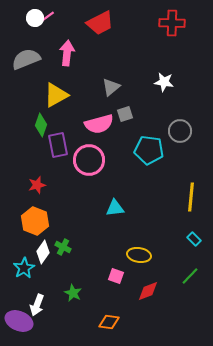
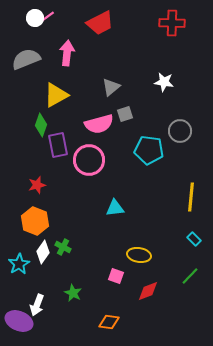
cyan star: moved 5 px left, 4 px up
